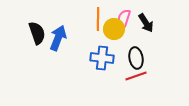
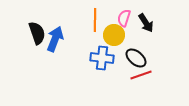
orange line: moved 3 px left, 1 px down
yellow circle: moved 6 px down
blue arrow: moved 3 px left, 1 px down
black ellipse: rotated 40 degrees counterclockwise
red line: moved 5 px right, 1 px up
